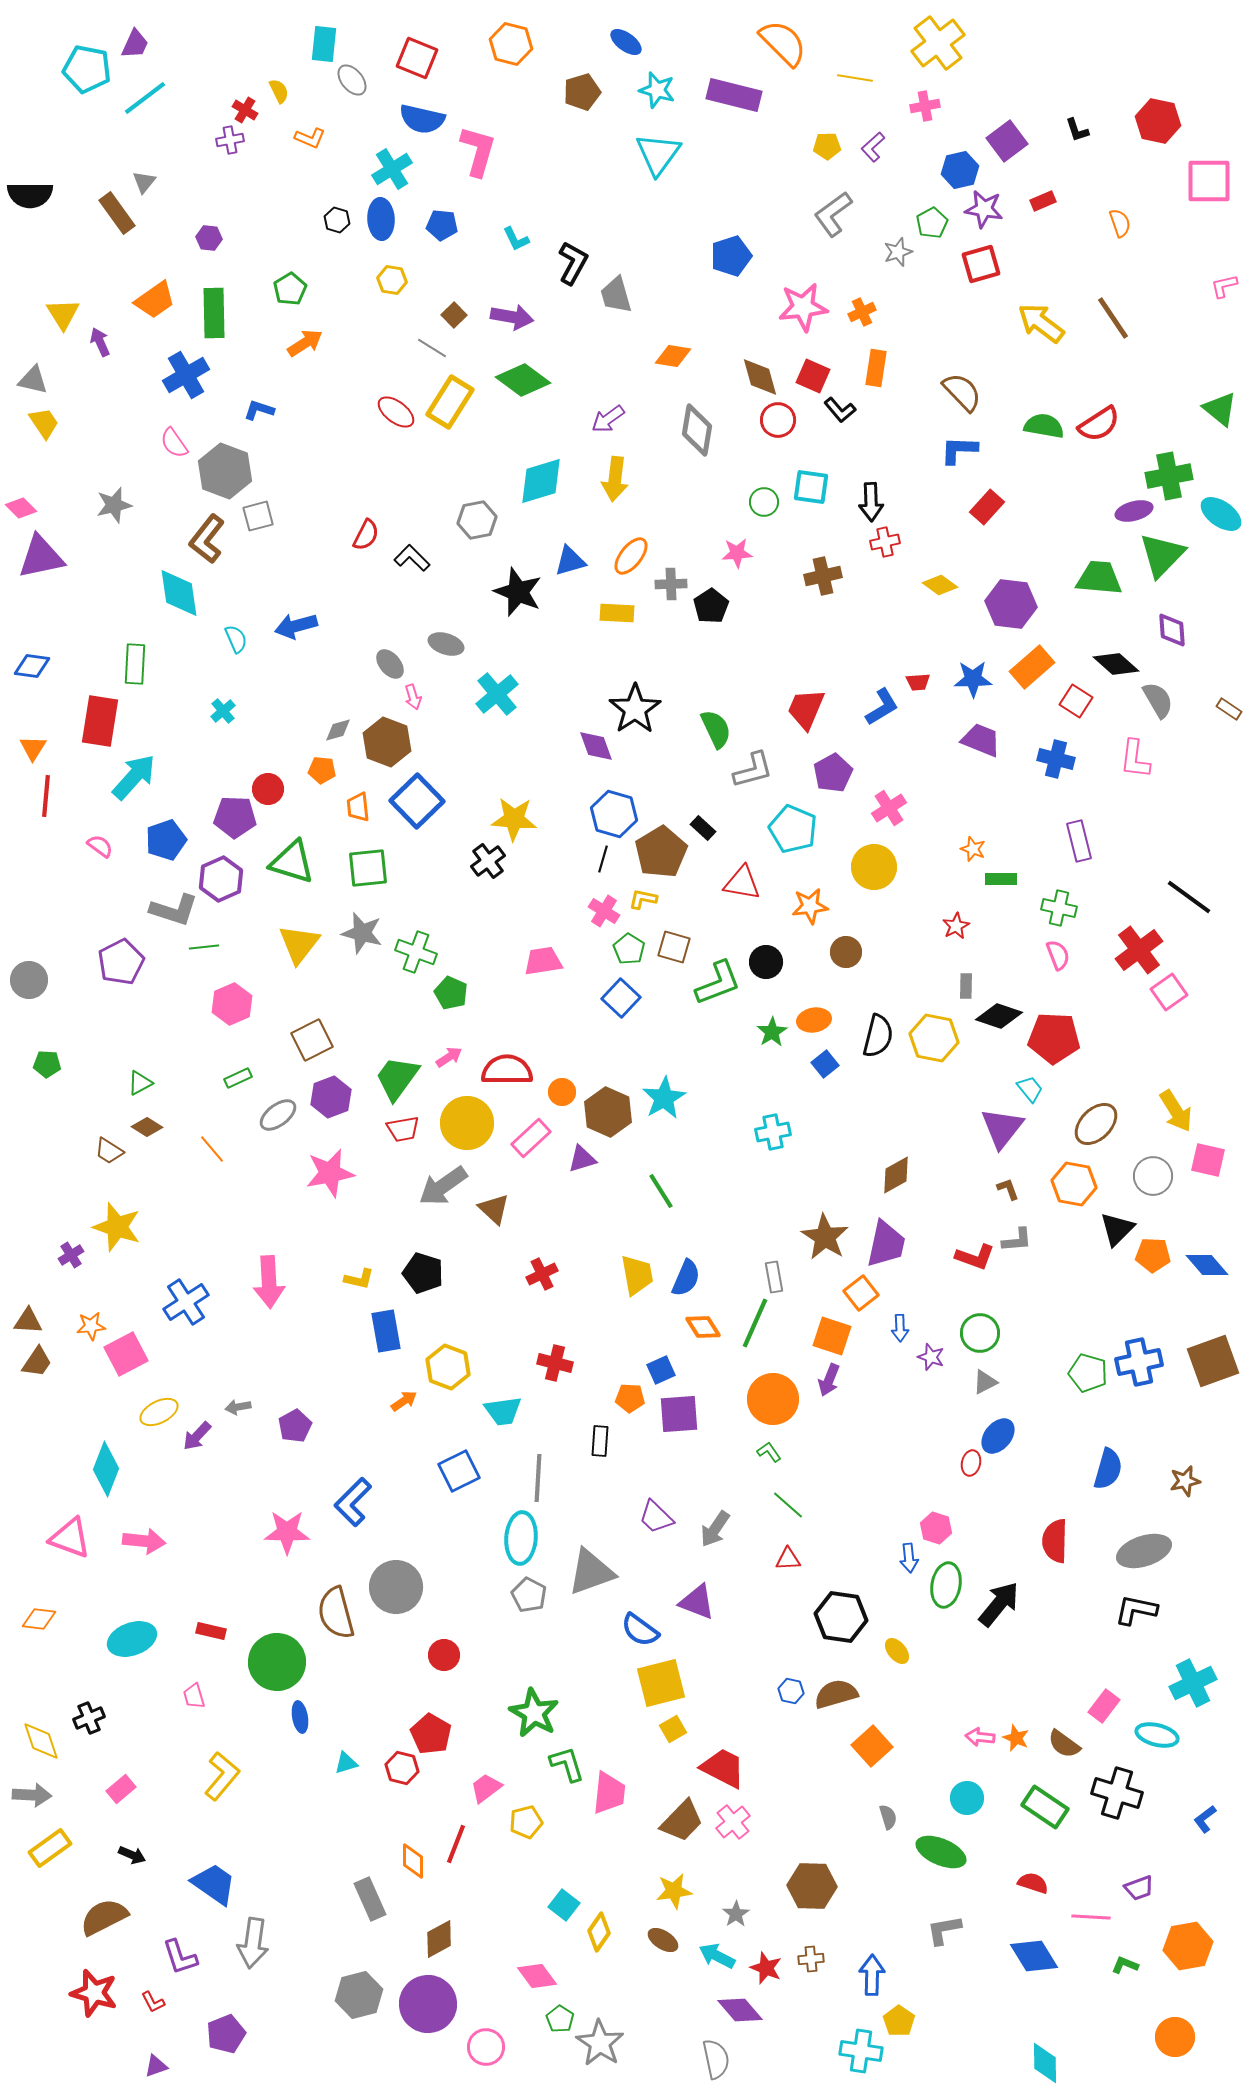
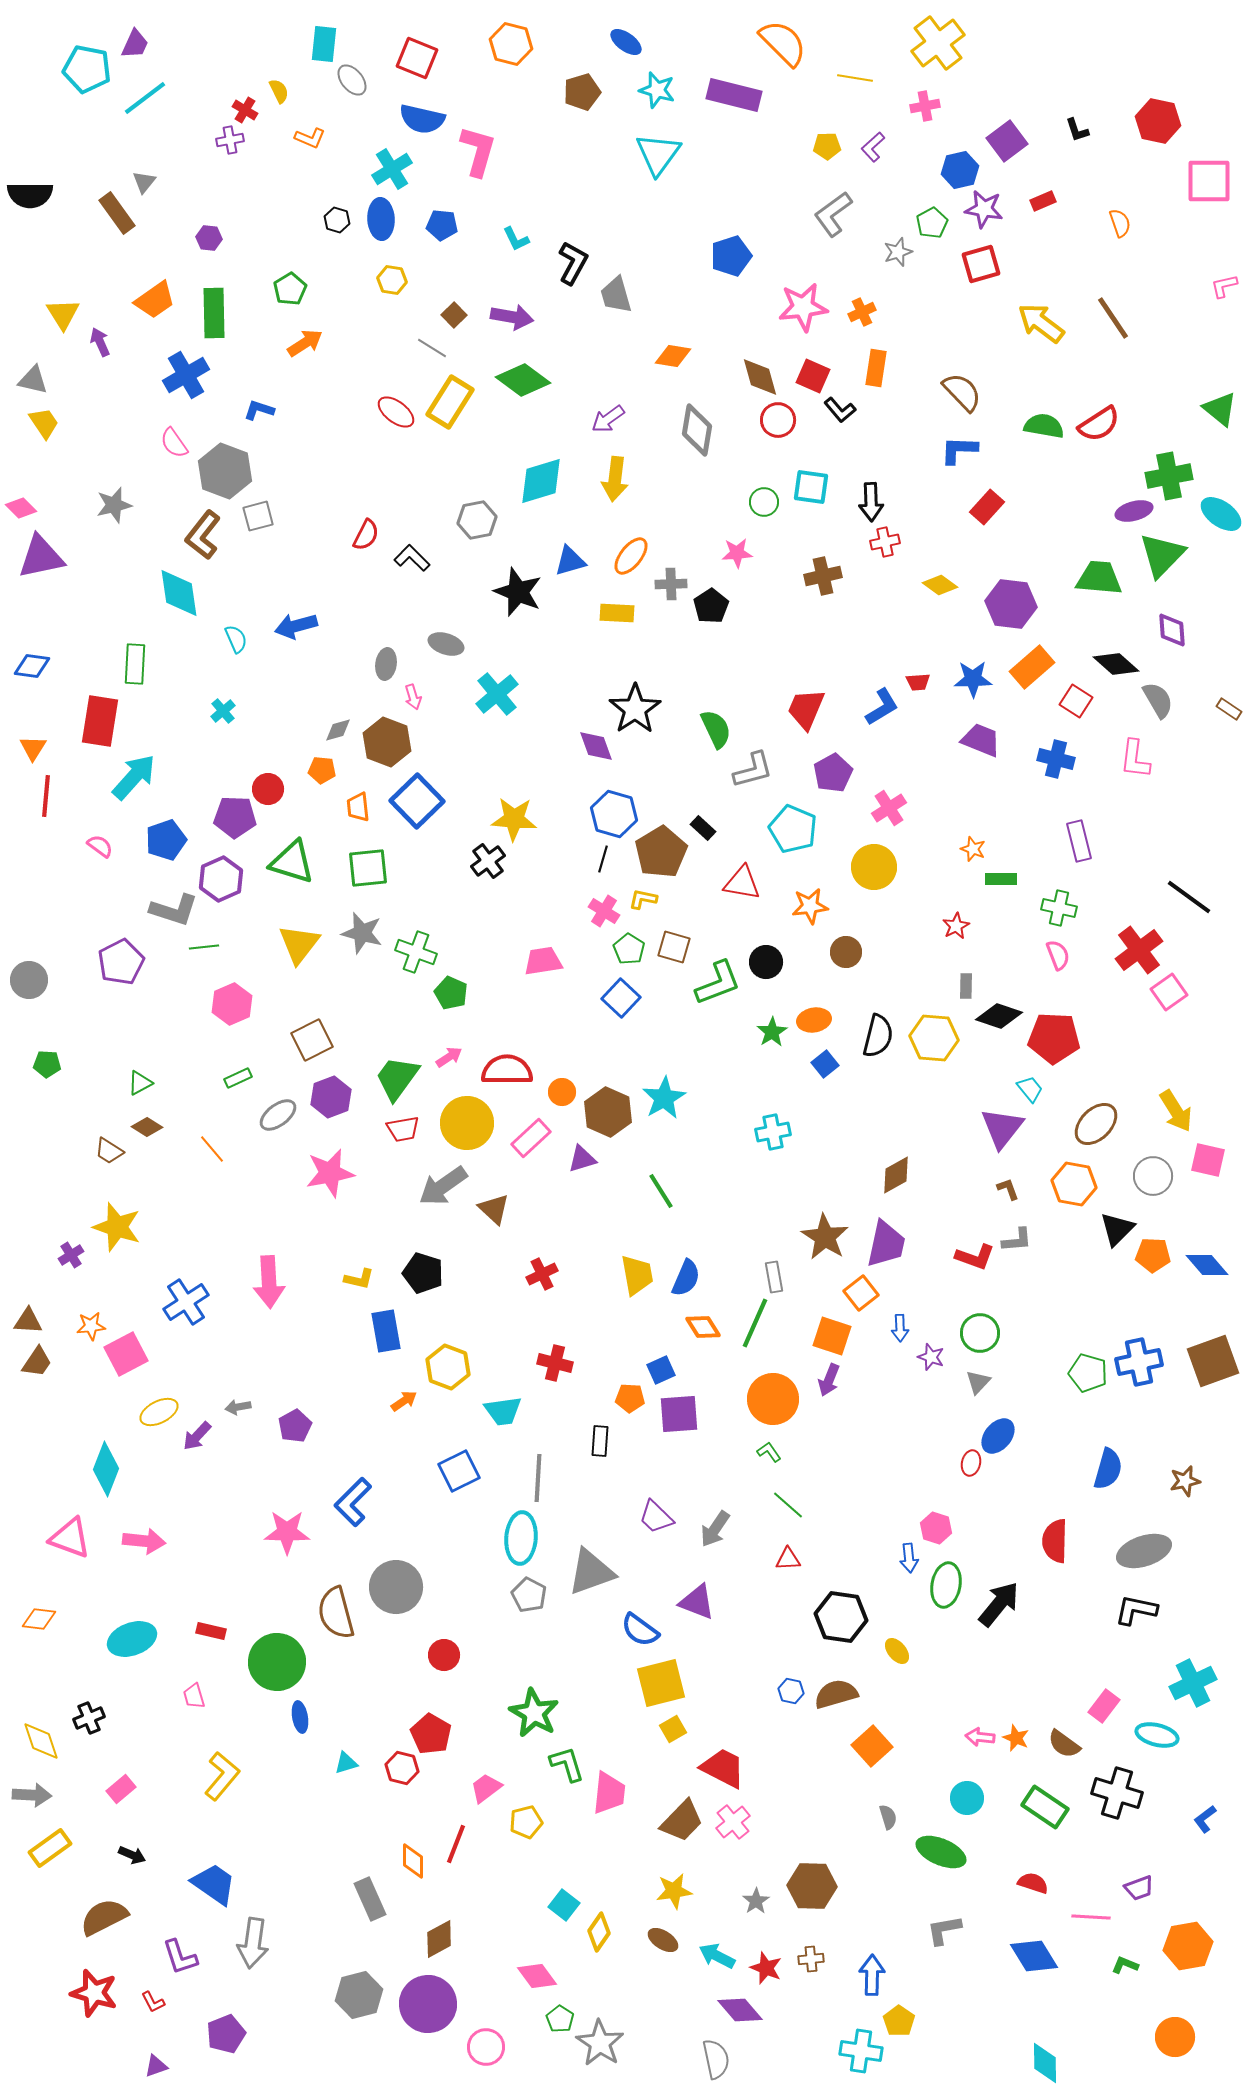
brown L-shape at (207, 539): moved 4 px left, 4 px up
gray ellipse at (390, 664): moved 4 px left; rotated 48 degrees clockwise
yellow hexagon at (934, 1038): rotated 6 degrees counterclockwise
gray triangle at (985, 1382): moved 7 px left; rotated 20 degrees counterclockwise
gray star at (736, 1914): moved 20 px right, 13 px up
